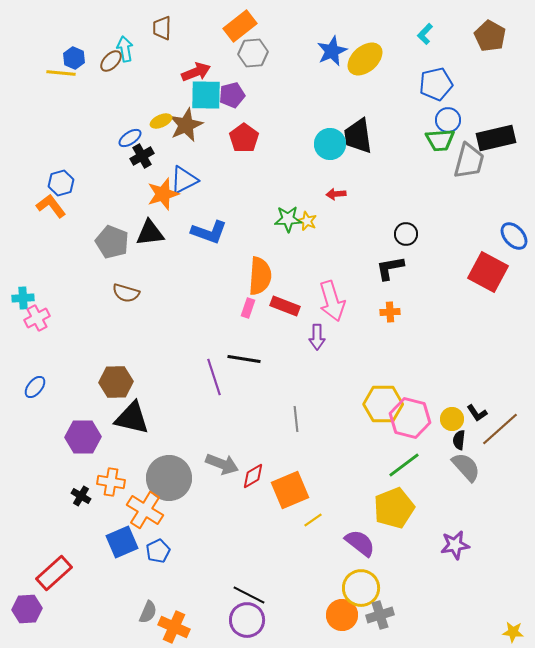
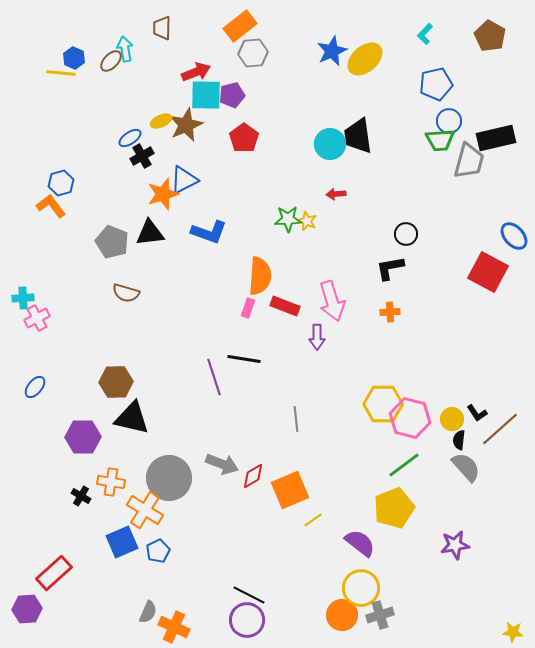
blue circle at (448, 120): moved 1 px right, 1 px down
